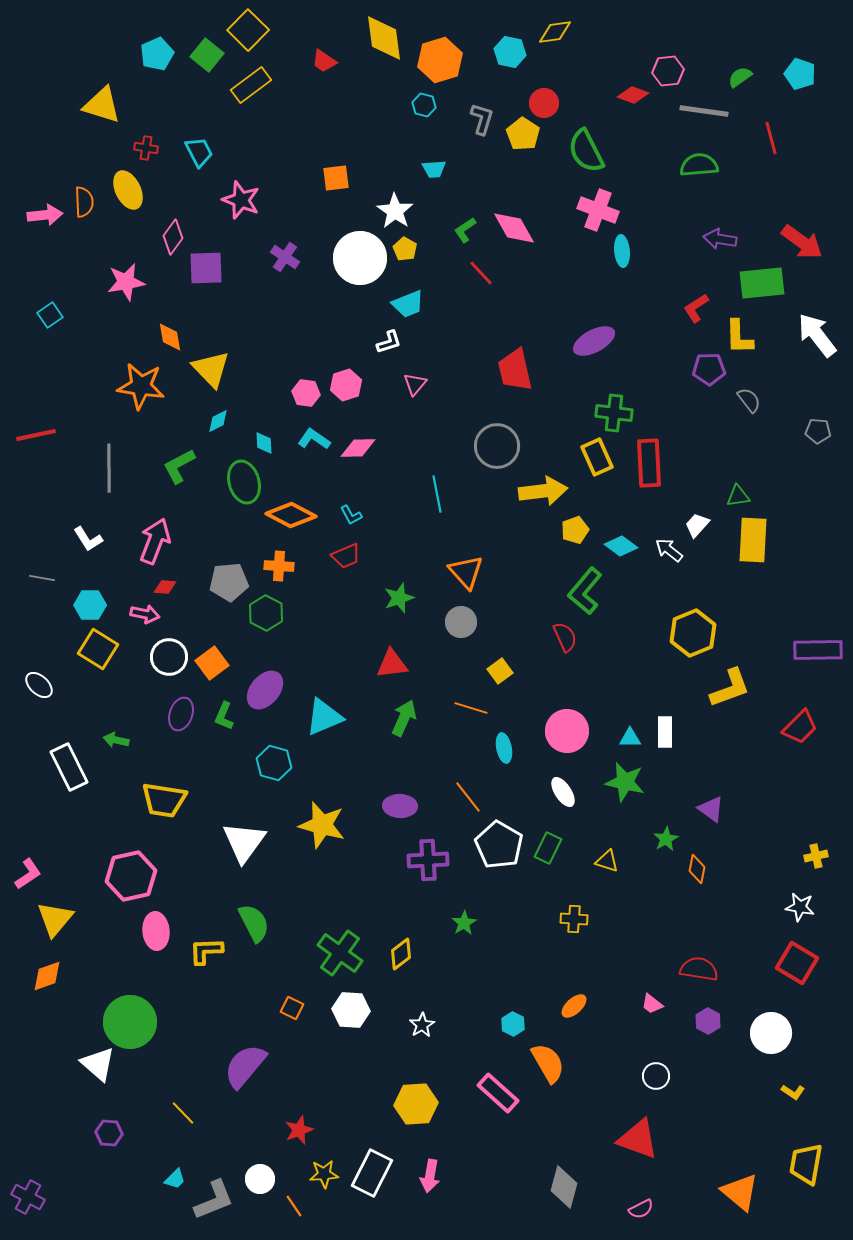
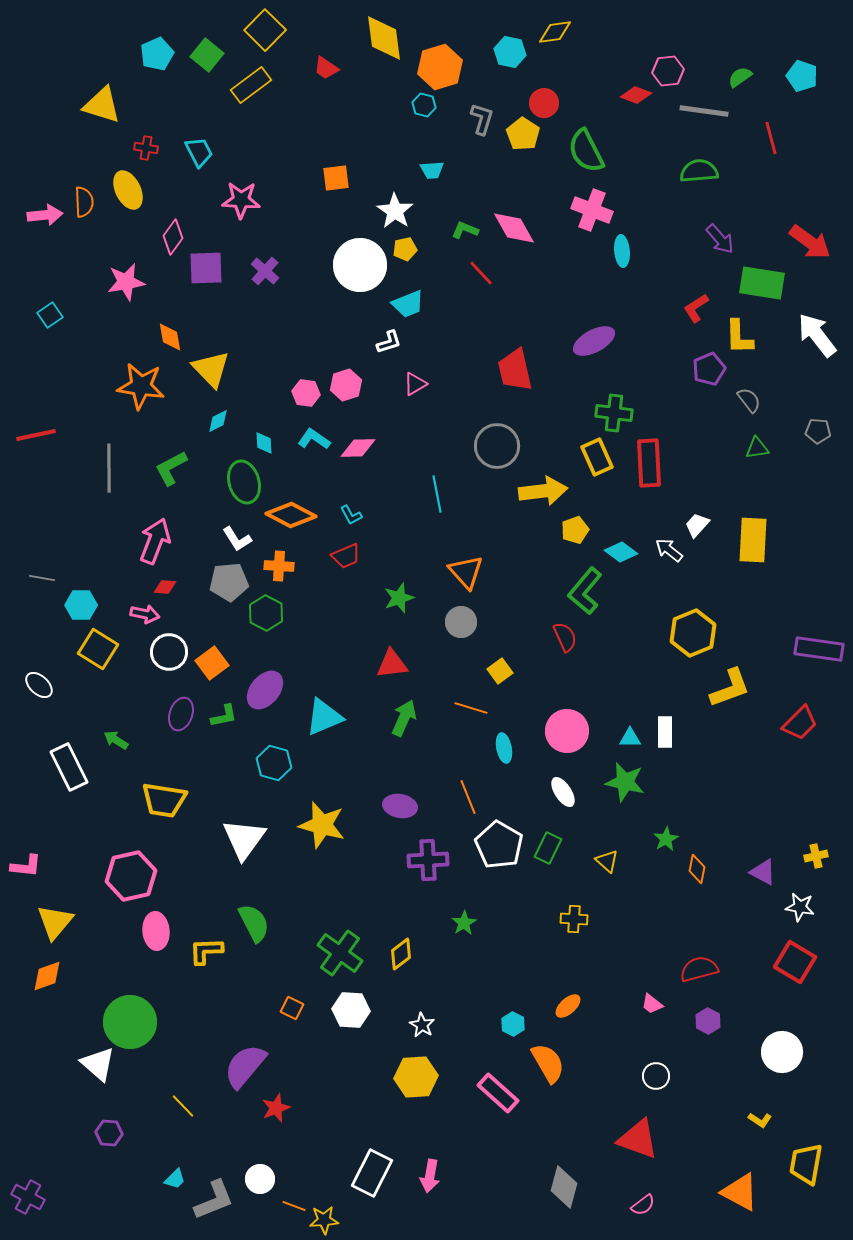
yellow square at (248, 30): moved 17 px right
orange hexagon at (440, 60): moved 7 px down
red trapezoid at (324, 61): moved 2 px right, 7 px down
cyan pentagon at (800, 74): moved 2 px right, 2 px down
red diamond at (633, 95): moved 3 px right
green semicircle at (699, 165): moved 6 px down
cyan trapezoid at (434, 169): moved 2 px left, 1 px down
pink star at (241, 200): rotated 18 degrees counterclockwise
pink cross at (598, 210): moved 6 px left
green L-shape at (465, 230): rotated 56 degrees clockwise
purple arrow at (720, 239): rotated 140 degrees counterclockwise
red arrow at (802, 242): moved 8 px right
yellow pentagon at (405, 249): rotated 30 degrees clockwise
purple cross at (285, 257): moved 20 px left, 14 px down; rotated 8 degrees clockwise
white circle at (360, 258): moved 7 px down
green rectangle at (762, 283): rotated 15 degrees clockwise
purple pentagon at (709, 369): rotated 20 degrees counterclockwise
pink triangle at (415, 384): rotated 20 degrees clockwise
green L-shape at (179, 466): moved 8 px left, 2 px down
green triangle at (738, 496): moved 19 px right, 48 px up
white L-shape at (88, 539): moved 149 px right
cyan diamond at (621, 546): moved 6 px down
cyan hexagon at (90, 605): moved 9 px left
purple rectangle at (818, 650): moved 1 px right, 1 px up; rotated 9 degrees clockwise
white circle at (169, 657): moved 5 px up
green L-shape at (224, 716): rotated 124 degrees counterclockwise
red trapezoid at (800, 727): moved 4 px up
green arrow at (116, 740): rotated 20 degrees clockwise
orange line at (468, 797): rotated 16 degrees clockwise
purple ellipse at (400, 806): rotated 8 degrees clockwise
purple triangle at (711, 809): moved 52 px right, 63 px down; rotated 8 degrees counterclockwise
white triangle at (244, 842): moved 3 px up
yellow triangle at (607, 861): rotated 25 degrees clockwise
pink L-shape at (28, 874): moved 2 px left, 8 px up; rotated 40 degrees clockwise
yellow triangle at (55, 919): moved 3 px down
red square at (797, 963): moved 2 px left, 1 px up
red semicircle at (699, 969): rotated 24 degrees counterclockwise
orange ellipse at (574, 1006): moved 6 px left
white star at (422, 1025): rotated 10 degrees counterclockwise
white circle at (771, 1033): moved 11 px right, 19 px down
yellow L-shape at (793, 1092): moved 33 px left, 28 px down
yellow hexagon at (416, 1104): moved 27 px up
yellow line at (183, 1113): moved 7 px up
red star at (299, 1130): moved 23 px left, 22 px up
yellow star at (324, 1174): moved 46 px down
orange triangle at (740, 1192): rotated 12 degrees counterclockwise
orange line at (294, 1206): rotated 35 degrees counterclockwise
pink semicircle at (641, 1209): moved 2 px right, 4 px up; rotated 10 degrees counterclockwise
